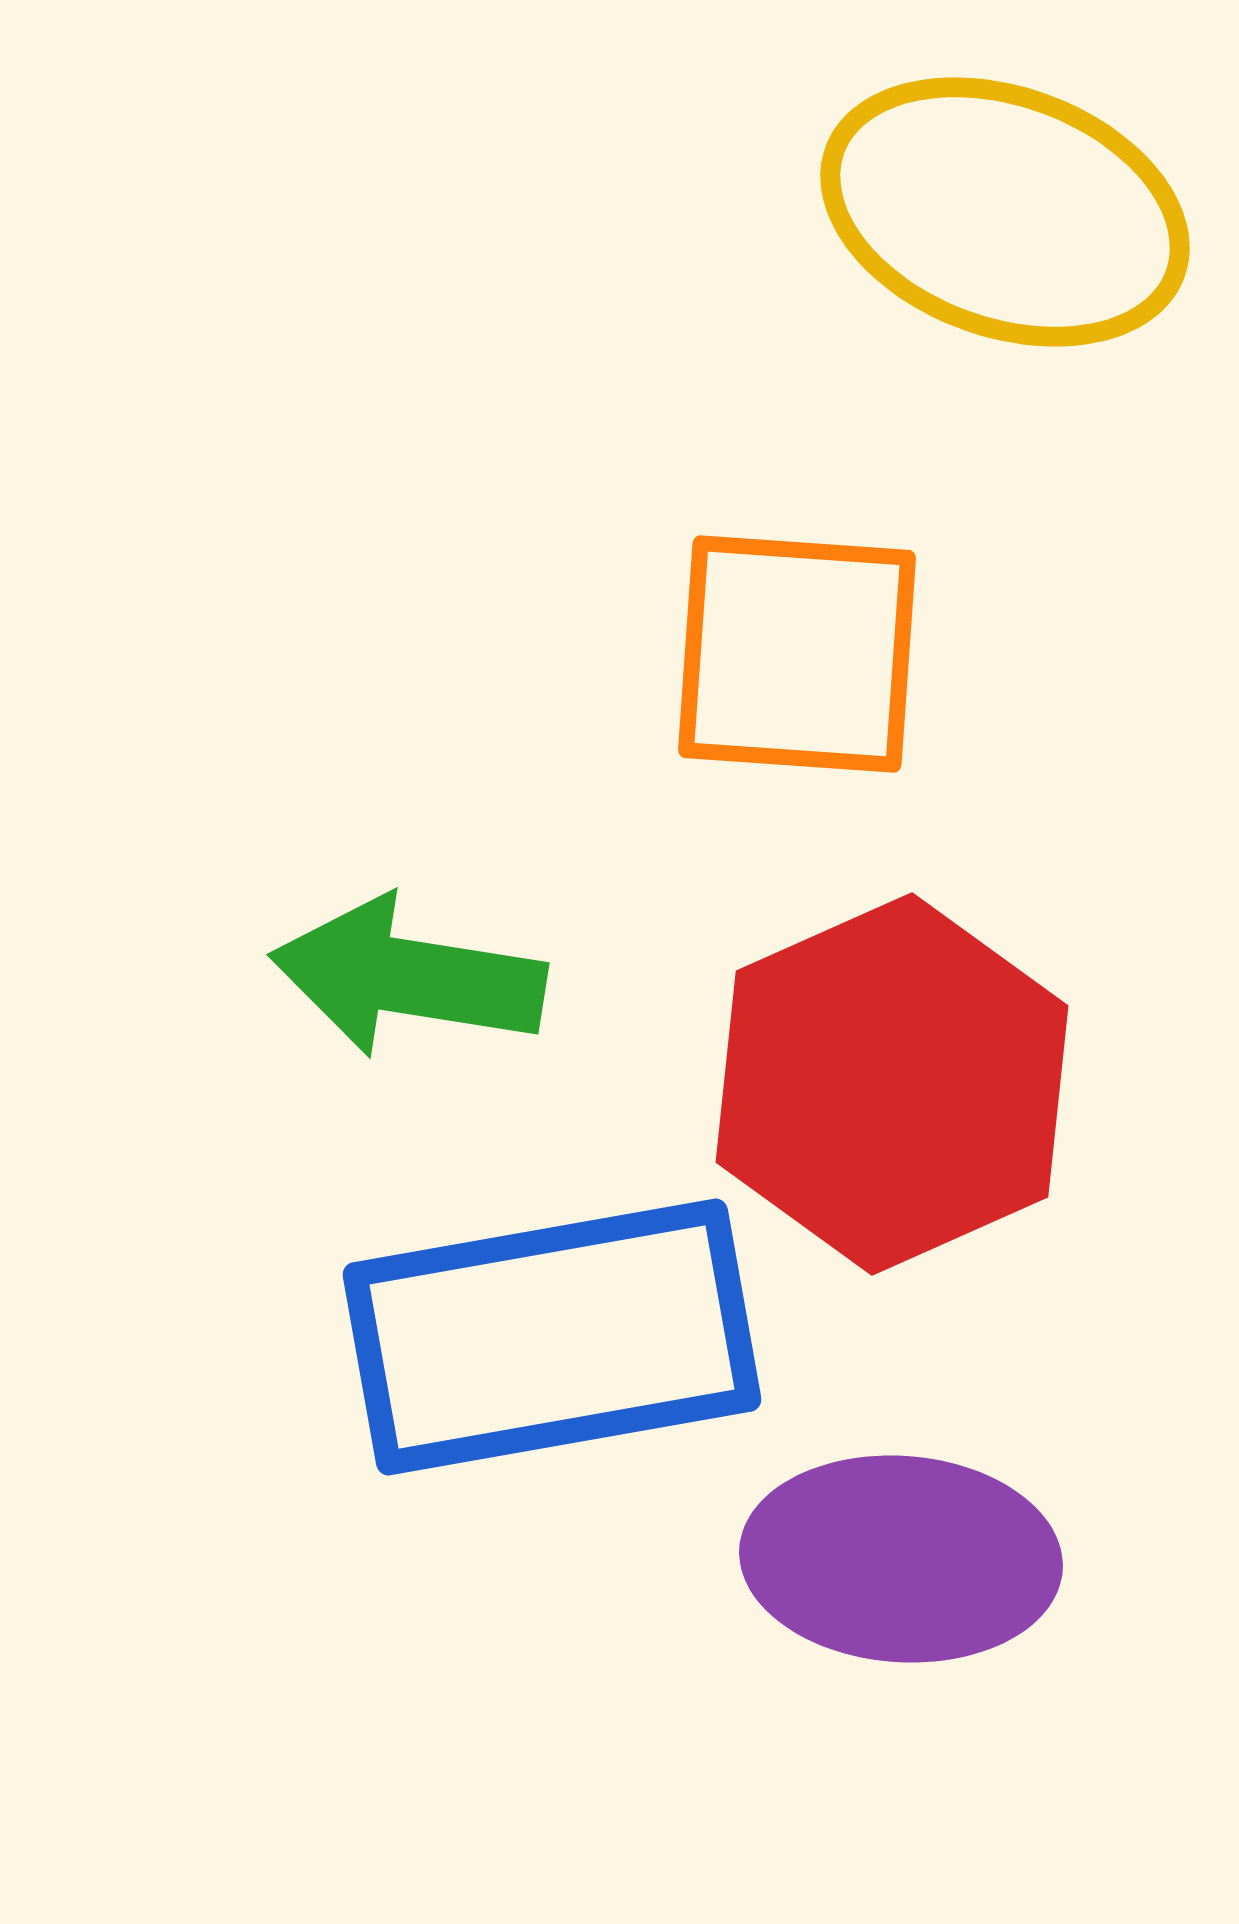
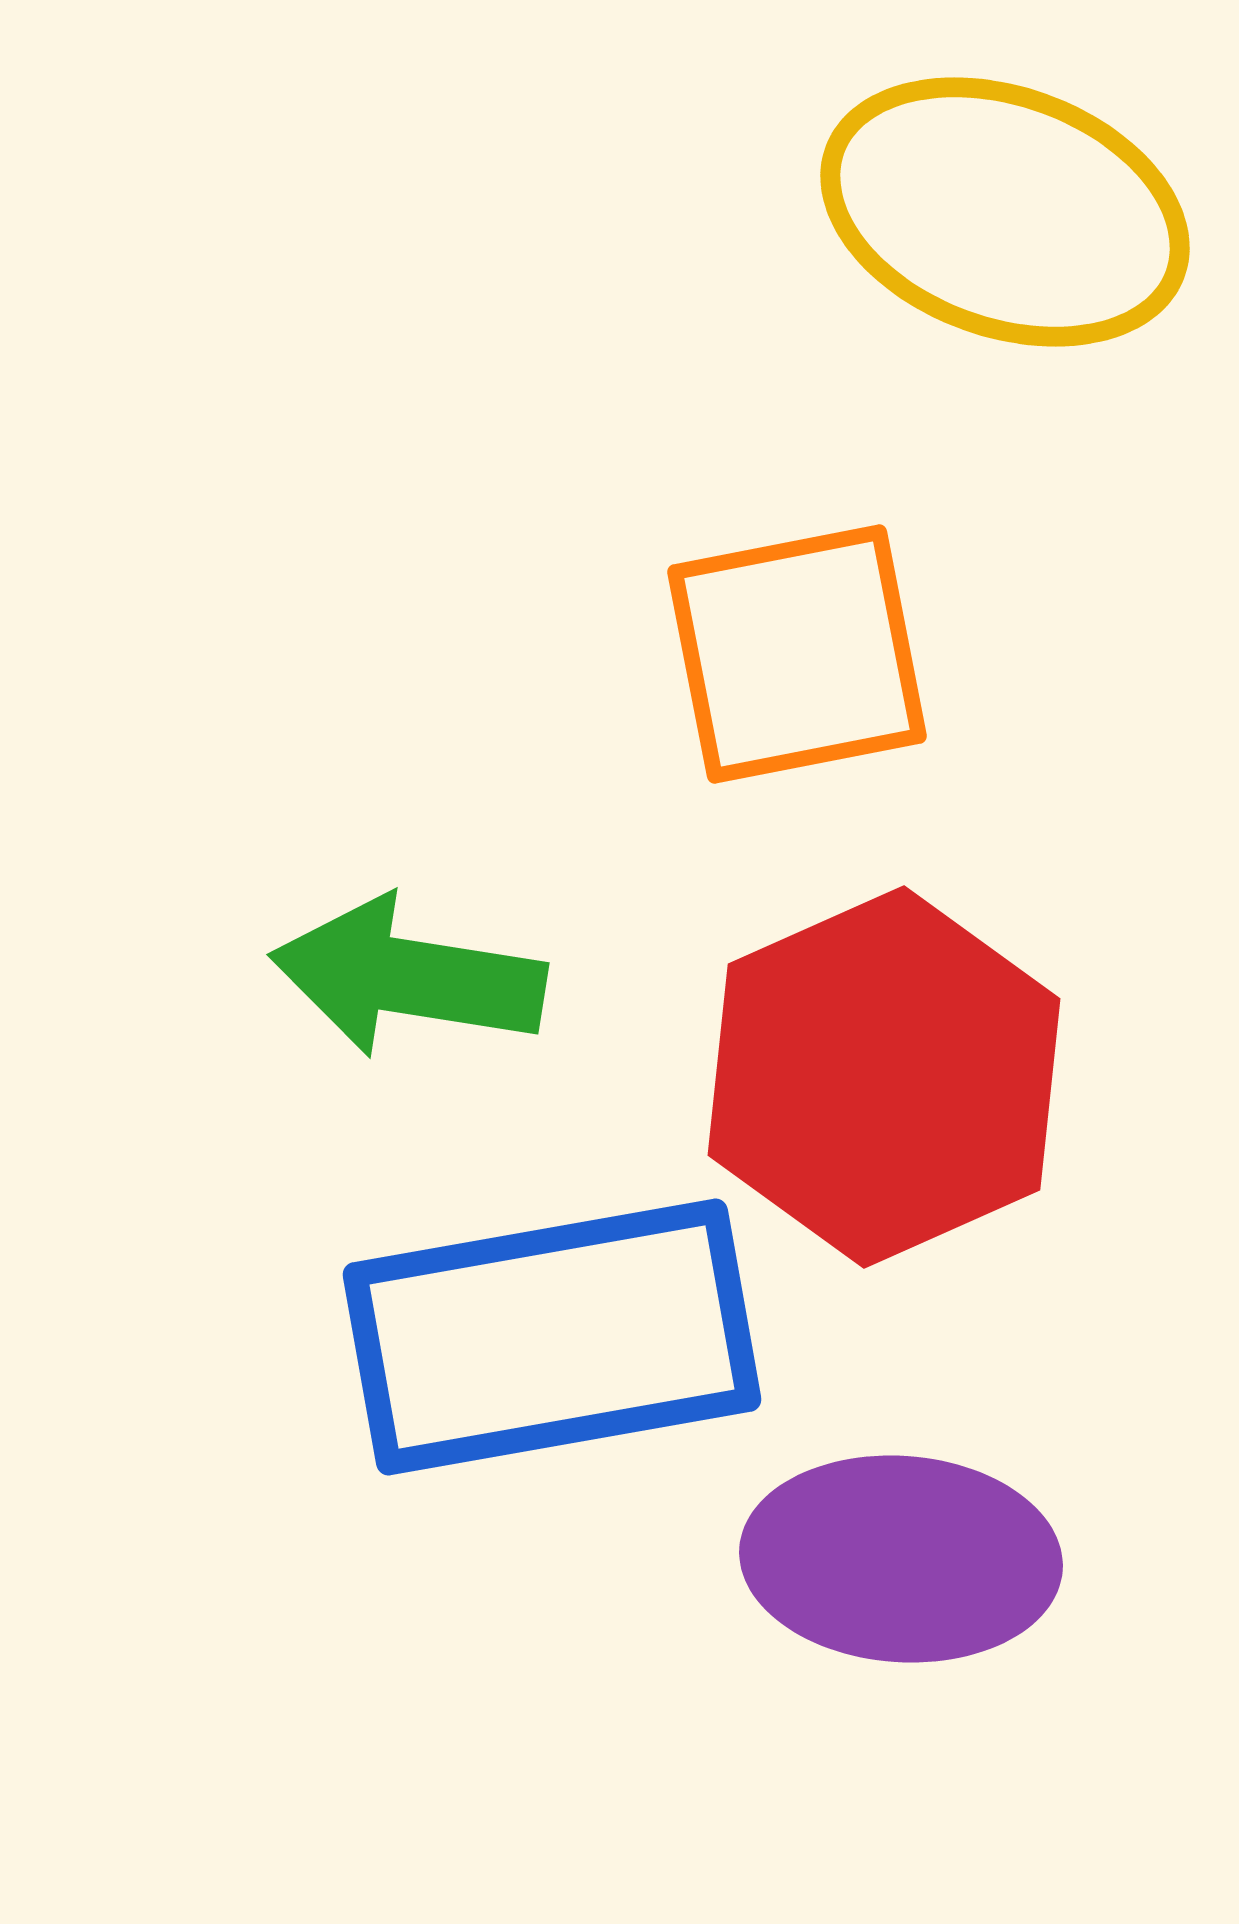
orange square: rotated 15 degrees counterclockwise
red hexagon: moved 8 px left, 7 px up
